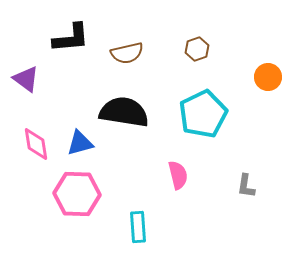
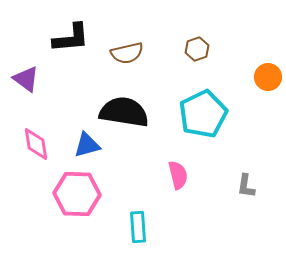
blue triangle: moved 7 px right, 2 px down
